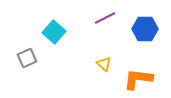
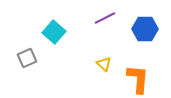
orange L-shape: rotated 88 degrees clockwise
